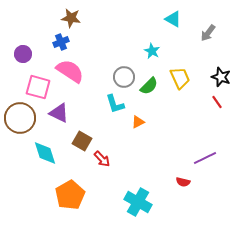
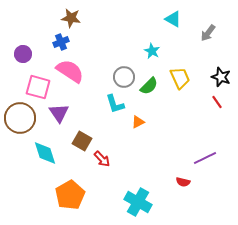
purple triangle: rotated 30 degrees clockwise
